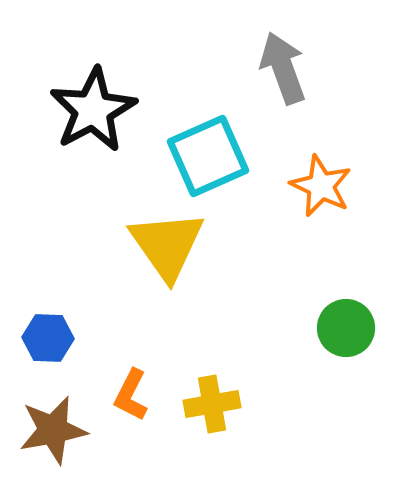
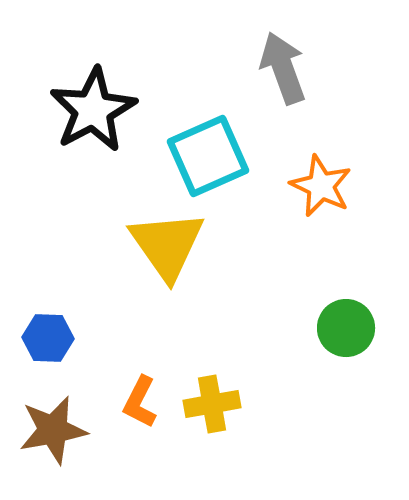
orange L-shape: moved 9 px right, 7 px down
